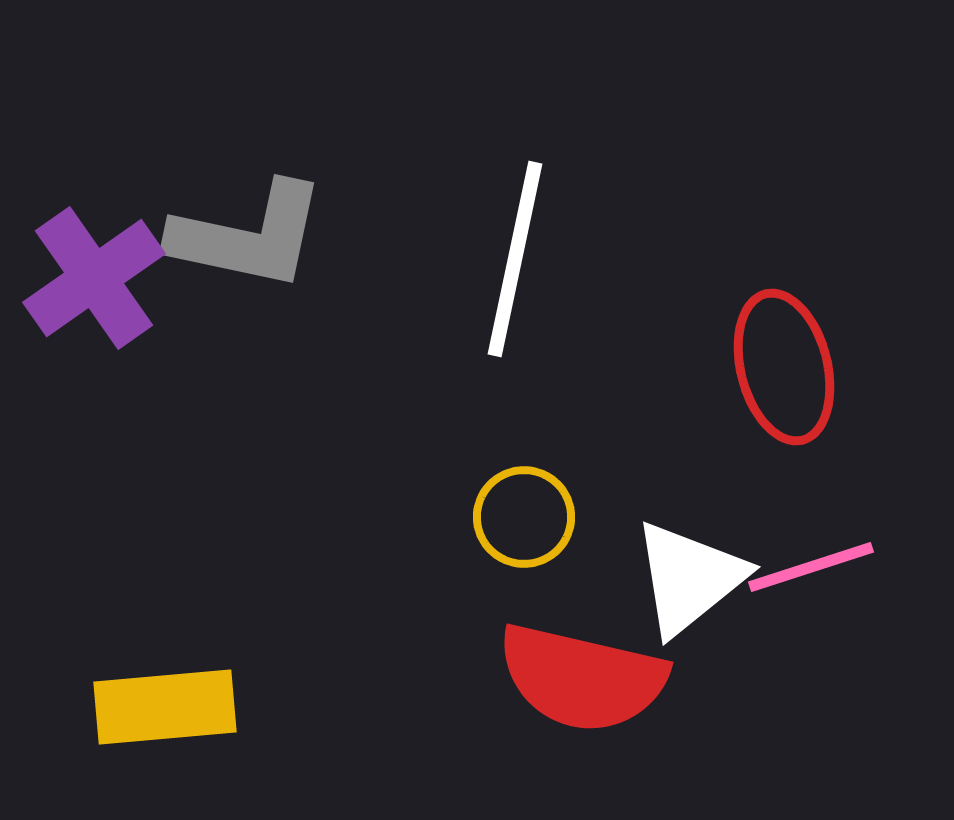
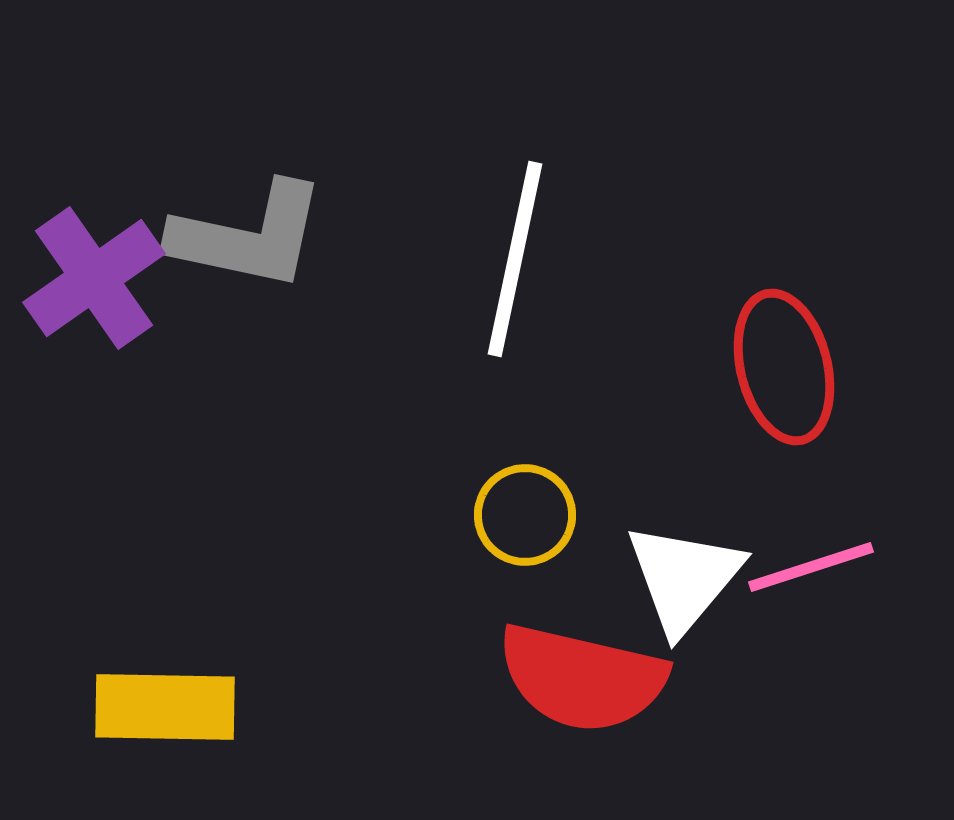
yellow circle: moved 1 px right, 2 px up
white triangle: moved 5 px left; rotated 11 degrees counterclockwise
yellow rectangle: rotated 6 degrees clockwise
